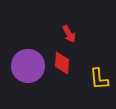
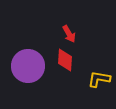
red diamond: moved 3 px right, 3 px up
yellow L-shape: rotated 105 degrees clockwise
